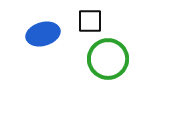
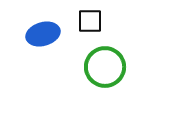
green circle: moved 3 px left, 8 px down
